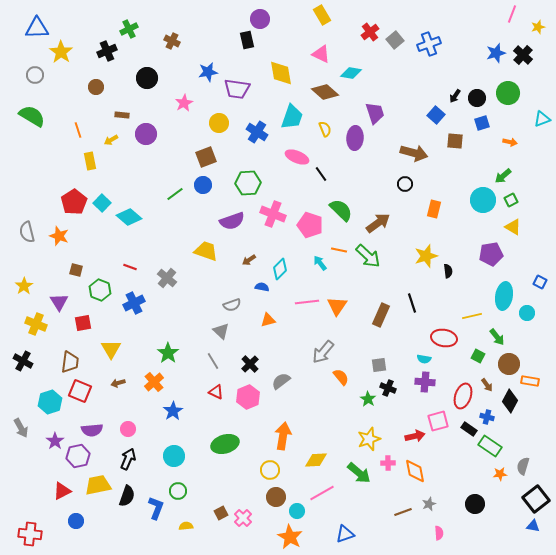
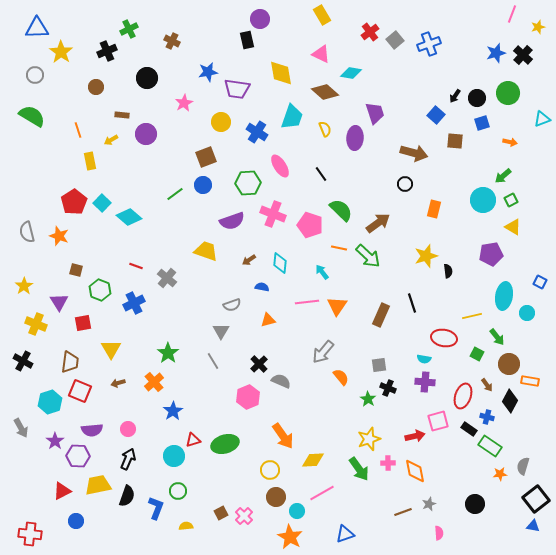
yellow circle at (219, 123): moved 2 px right, 1 px up
pink ellipse at (297, 157): moved 17 px left, 9 px down; rotated 35 degrees clockwise
orange line at (339, 250): moved 2 px up
cyan arrow at (320, 263): moved 2 px right, 9 px down
red line at (130, 267): moved 6 px right, 1 px up
cyan diamond at (280, 269): moved 6 px up; rotated 40 degrees counterclockwise
gray triangle at (221, 331): rotated 18 degrees clockwise
green square at (478, 356): moved 1 px left, 2 px up
black cross at (250, 364): moved 9 px right
gray semicircle at (281, 381): rotated 60 degrees clockwise
red triangle at (216, 392): moved 23 px left, 48 px down; rotated 42 degrees counterclockwise
orange arrow at (283, 436): rotated 136 degrees clockwise
purple hexagon at (78, 456): rotated 15 degrees clockwise
yellow diamond at (316, 460): moved 3 px left
green arrow at (359, 473): moved 4 px up; rotated 15 degrees clockwise
pink cross at (243, 518): moved 1 px right, 2 px up
